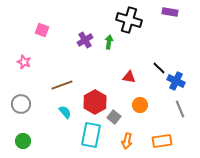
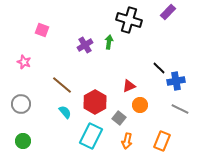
purple rectangle: moved 2 px left; rotated 56 degrees counterclockwise
purple cross: moved 5 px down
red triangle: moved 9 px down; rotated 32 degrees counterclockwise
blue cross: rotated 36 degrees counterclockwise
brown line: rotated 60 degrees clockwise
gray line: rotated 42 degrees counterclockwise
gray square: moved 5 px right, 1 px down
cyan rectangle: moved 1 px down; rotated 15 degrees clockwise
orange rectangle: rotated 60 degrees counterclockwise
